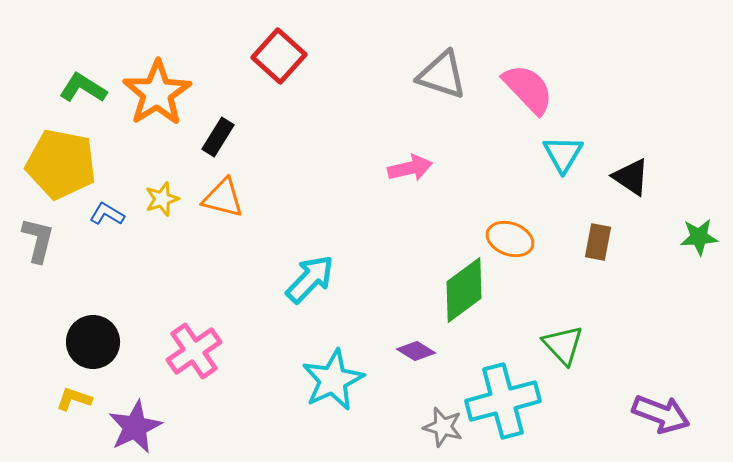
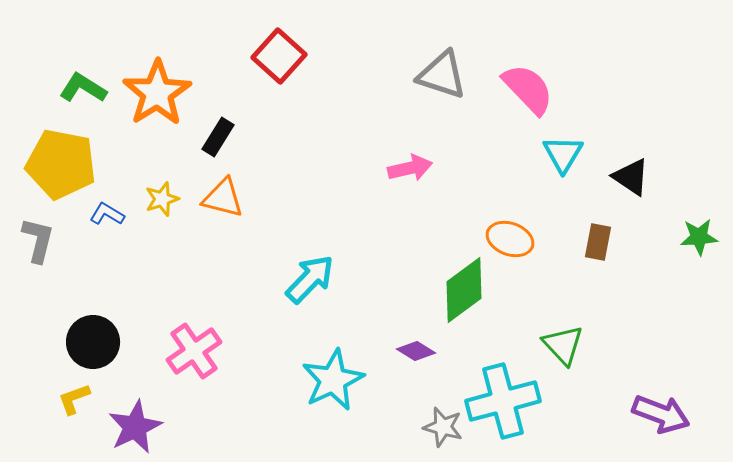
yellow L-shape: rotated 39 degrees counterclockwise
